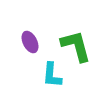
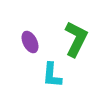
green L-shape: moved 7 px up; rotated 42 degrees clockwise
